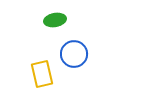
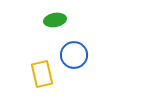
blue circle: moved 1 px down
